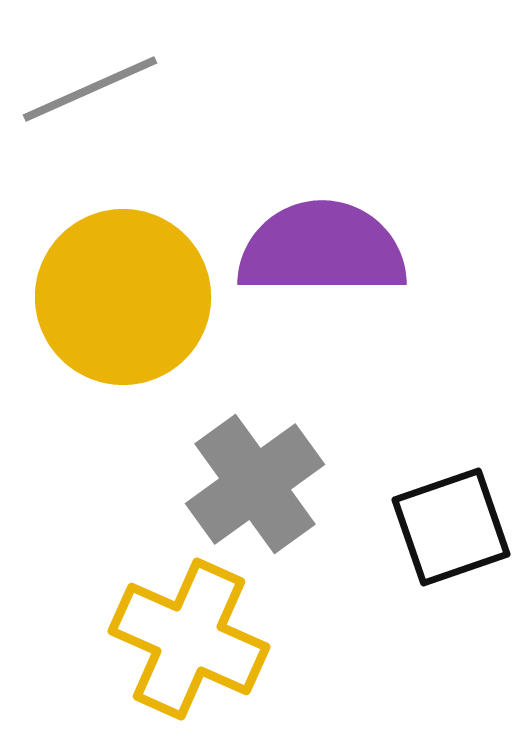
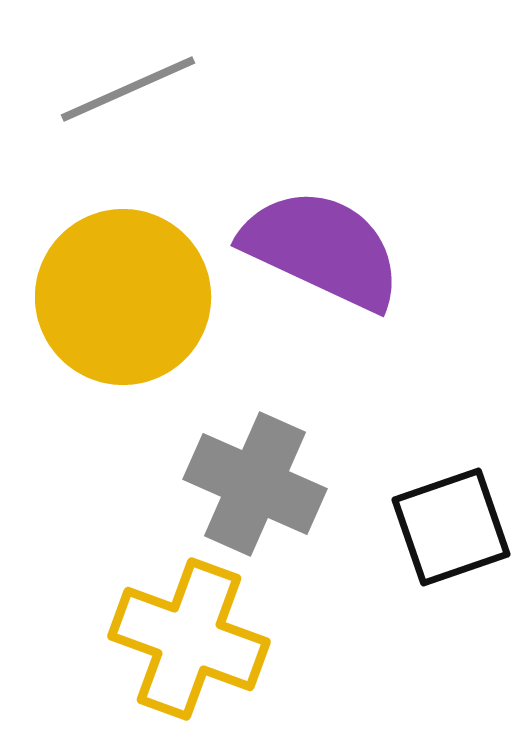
gray line: moved 38 px right
purple semicircle: rotated 25 degrees clockwise
gray cross: rotated 30 degrees counterclockwise
yellow cross: rotated 4 degrees counterclockwise
